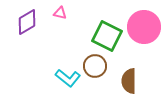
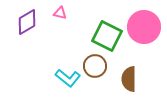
brown semicircle: moved 2 px up
